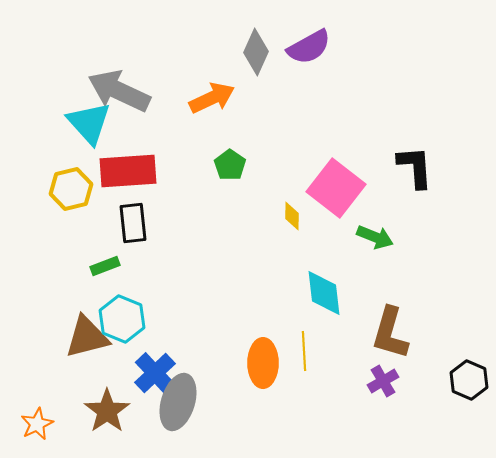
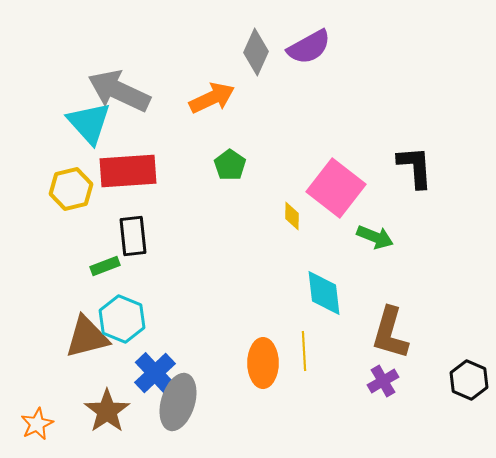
black rectangle: moved 13 px down
